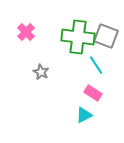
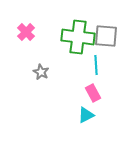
gray square: rotated 15 degrees counterclockwise
cyan line: rotated 30 degrees clockwise
pink rectangle: rotated 30 degrees clockwise
cyan triangle: moved 2 px right
